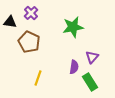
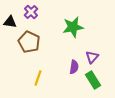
purple cross: moved 1 px up
green rectangle: moved 3 px right, 2 px up
